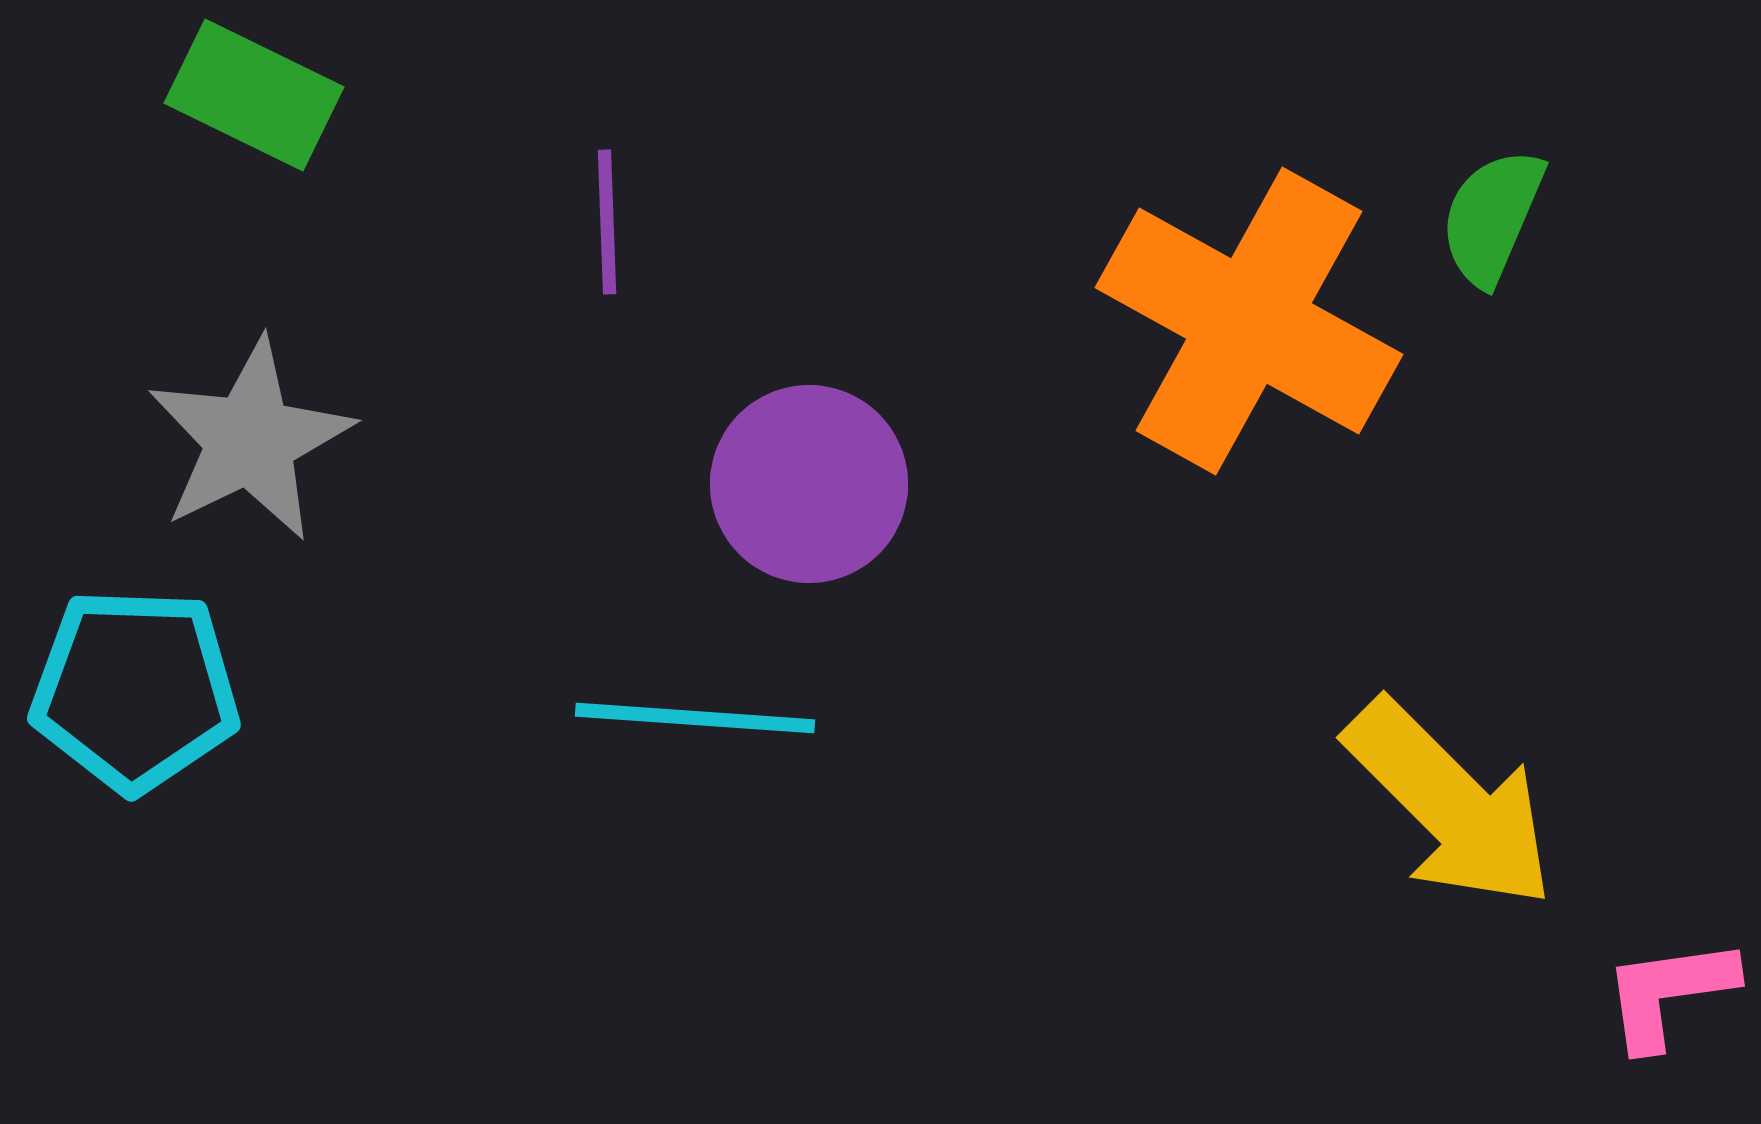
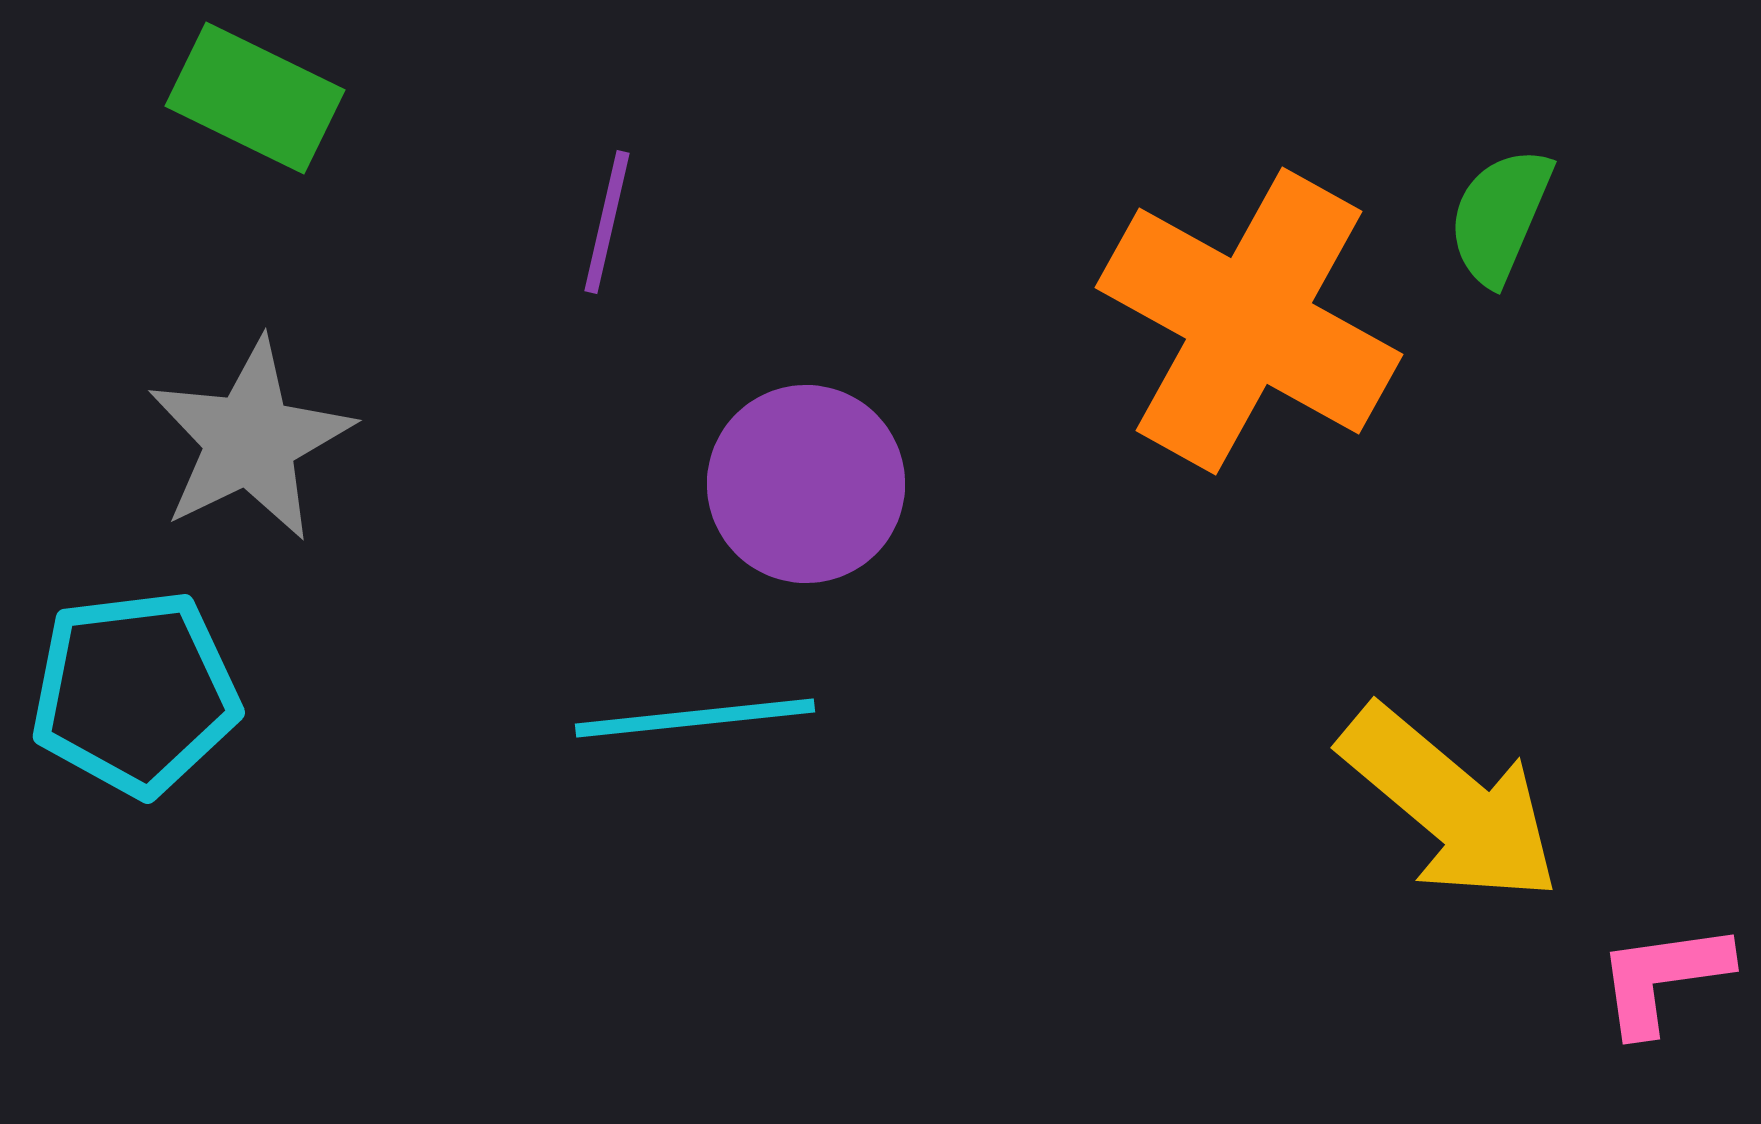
green rectangle: moved 1 px right, 3 px down
green semicircle: moved 8 px right, 1 px up
purple line: rotated 15 degrees clockwise
purple circle: moved 3 px left
cyan pentagon: moved 3 px down; rotated 9 degrees counterclockwise
cyan line: rotated 10 degrees counterclockwise
yellow arrow: rotated 5 degrees counterclockwise
pink L-shape: moved 6 px left, 15 px up
